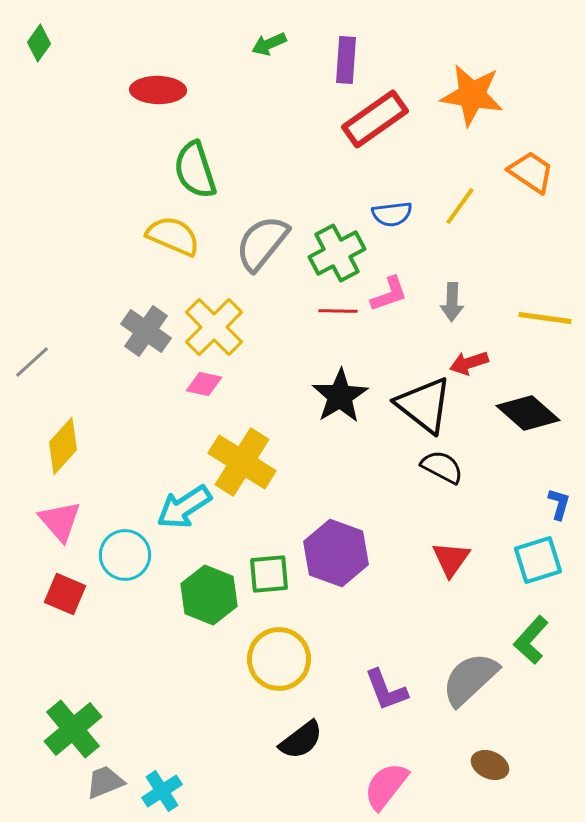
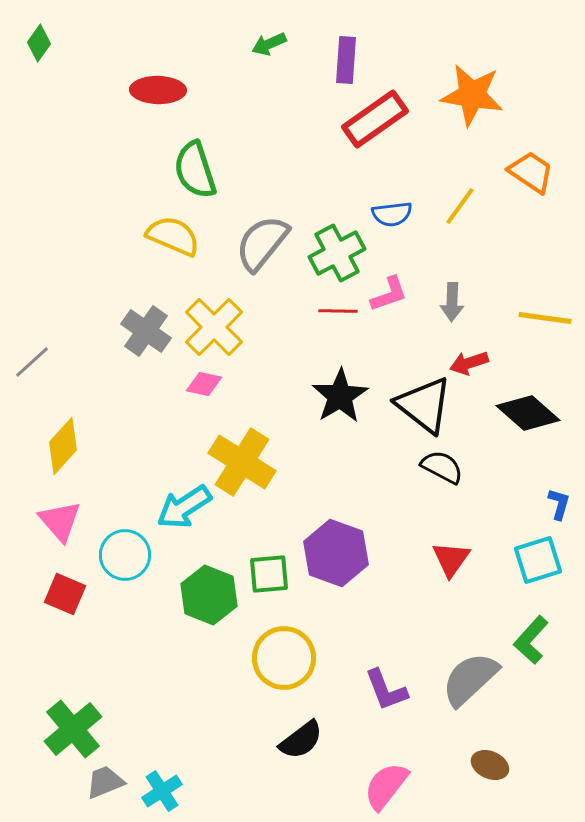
yellow circle at (279, 659): moved 5 px right, 1 px up
